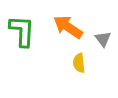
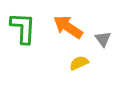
green L-shape: moved 1 px right, 3 px up
yellow semicircle: rotated 72 degrees clockwise
